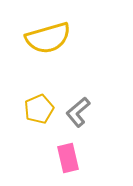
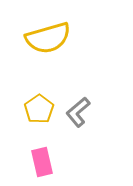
yellow pentagon: rotated 12 degrees counterclockwise
pink rectangle: moved 26 px left, 4 px down
